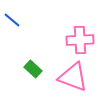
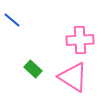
pink triangle: rotated 12 degrees clockwise
